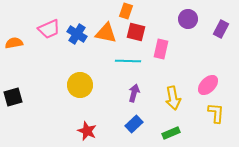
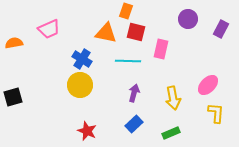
blue cross: moved 5 px right, 25 px down
